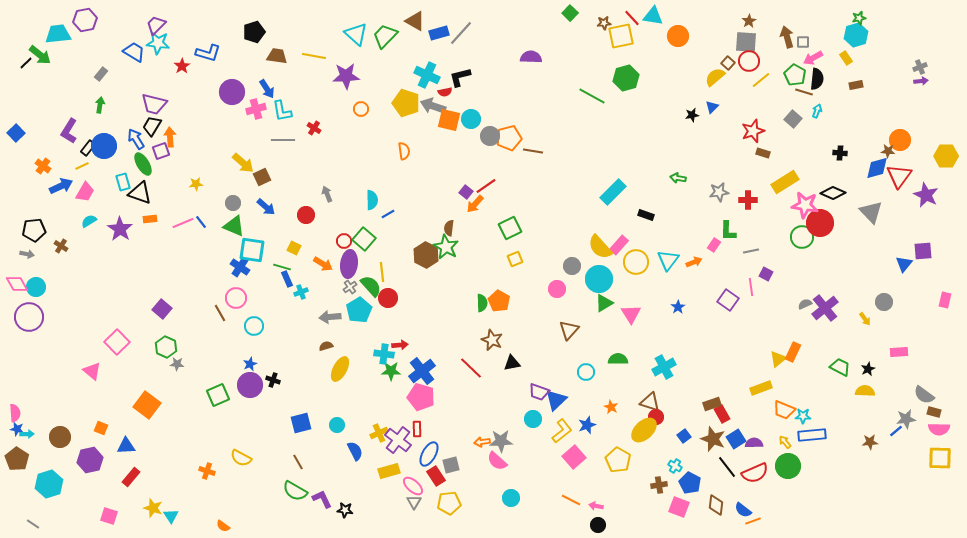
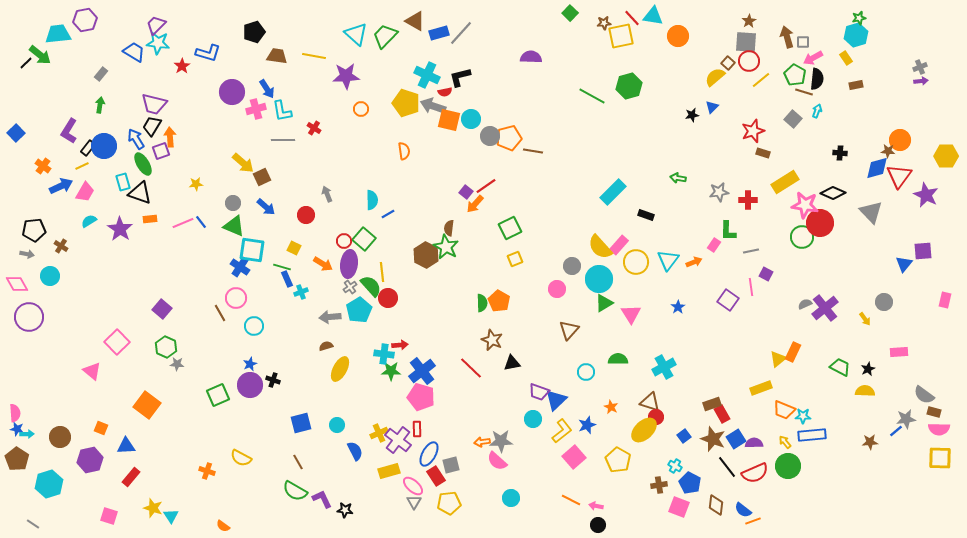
green hexagon at (626, 78): moved 3 px right, 8 px down
cyan circle at (36, 287): moved 14 px right, 11 px up
